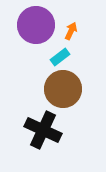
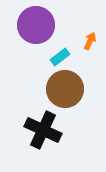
orange arrow: moved 19 px right, 10 px down
brown circle: moved 2 px right
